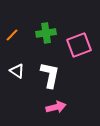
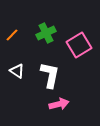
green cross: rotated 18 degrees counterclockwise
pink square: rotated 10 degrees counterclockwise
pink arrow: moved 3 px right, 3 px up
